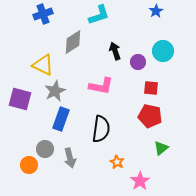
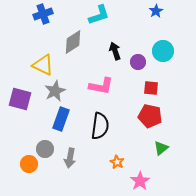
black semicircle: moved 1 px left, 3 px up
gray arrow: rotated 24 degrees clockwise
orange circle: moved 1 px up
